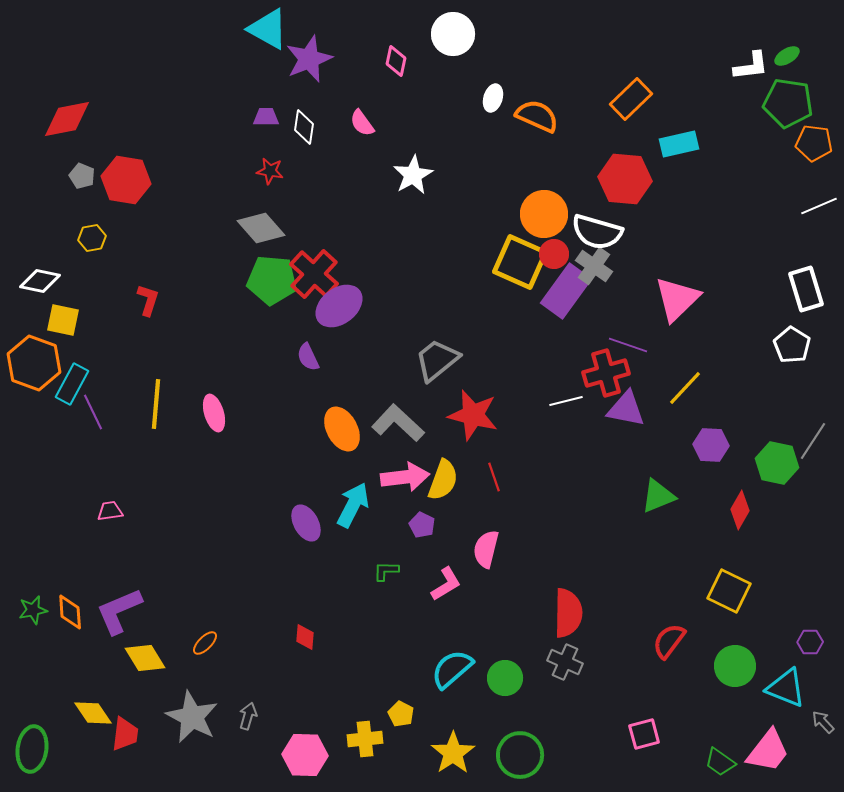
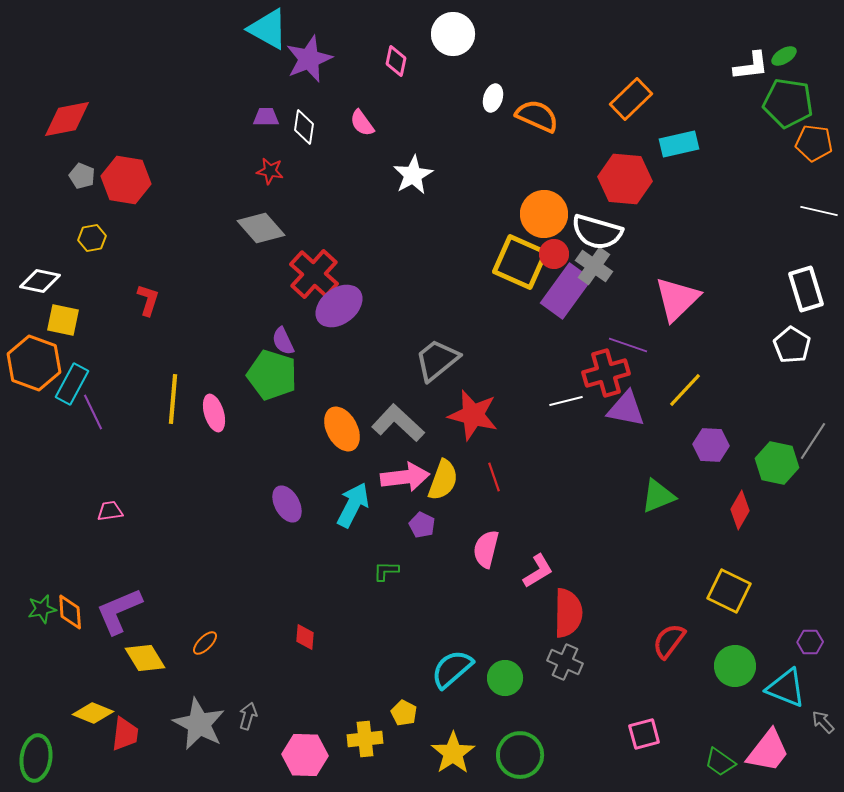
green ellipse at (787, 56): moved 3 px left
white line at (819, 206): moved 5 px down; rotated 36 degrees clockwise
green pentagon at (272, 280): moved 95 px down; rotated 12 degrees clockwise
purple semicircle at (308, 357): moved 25 px left, 16 px up
yellow line at (685, 388): moved 2 px down
yellow line at (156, 404): moved 17 px right, 5 px up
purple ellipse at (306, 523): moved 19 px left, 19 px up
pink L-shape at (446, 584): moved 92 px right, 13 px up
green star at (33, 610): moved 9 px right, 1 px up
yellow diamond at (93, 713): rotated 33 degrees counterclockwise
yellow pentagon at (401, 714): moved 3 px right, 1 px up
gray star at (192, 717): moved 7 px right, 7 px down
green ellipse at (32, 749): moved 4 px right, 9 px down
